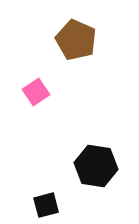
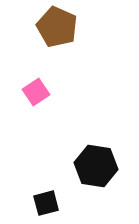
brown pentagon: moved 19 px left, 13 px up
black square: moved 2 px up
